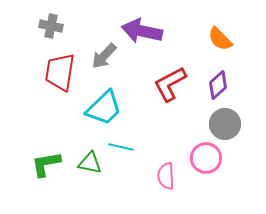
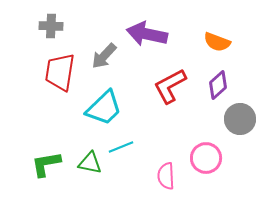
gray cross: rotated 10 degrees counterclockwise
purple arrow: moved 5 px right, 3 px down
orange semicircle: moved 3 px left, 3 px down; rotated 24 degrees counterclockwise
red L-shape: moved 2 px down
gray circle: moved 15 px right, 5 px up
cyan line: rotated 35 degrees counterclockwise
